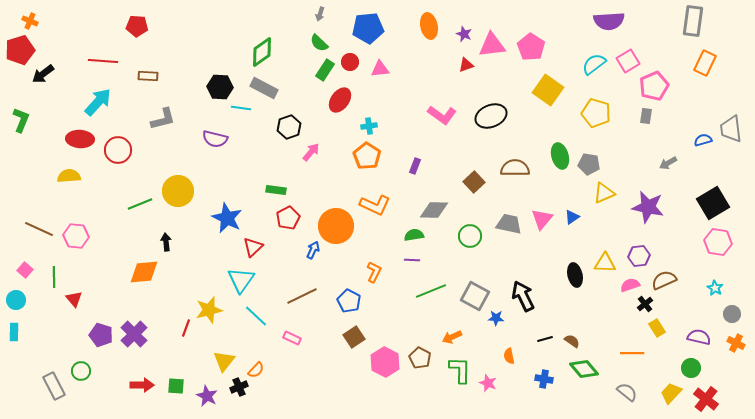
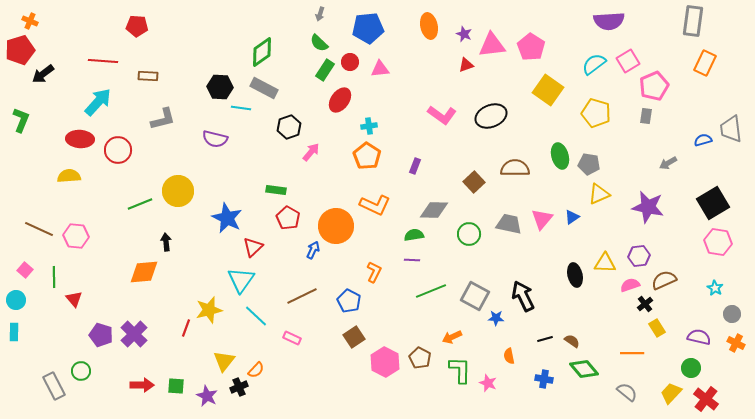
yellow triangle at (604, 193): moved 5 px left, 1 px down
red pentagon at (288, 218): rotated 15 degrees counterclockwise
green circle at (470, 236): moved 1 px left, 2 px up
